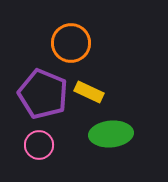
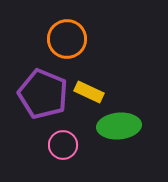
orange circle: moved 4 px left, 4 px up
green ellipse: moved 8 px right, 8 px up
pink circle: moved 24 px right
